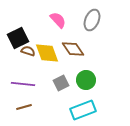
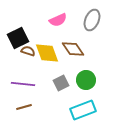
pink semicircle: rotated 108 degrees clockwise
